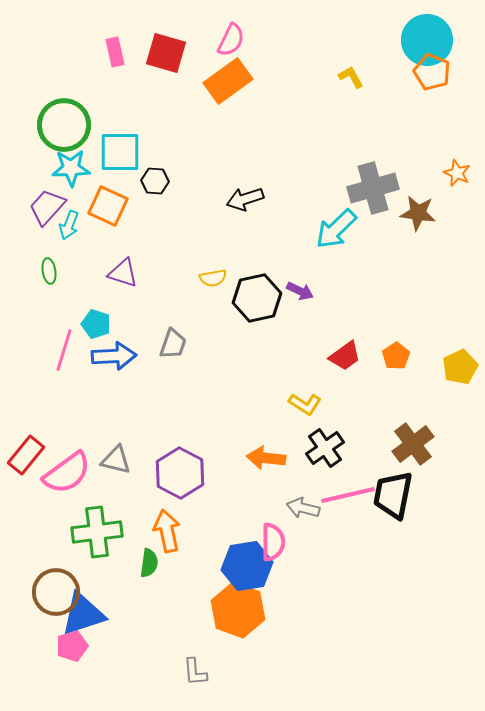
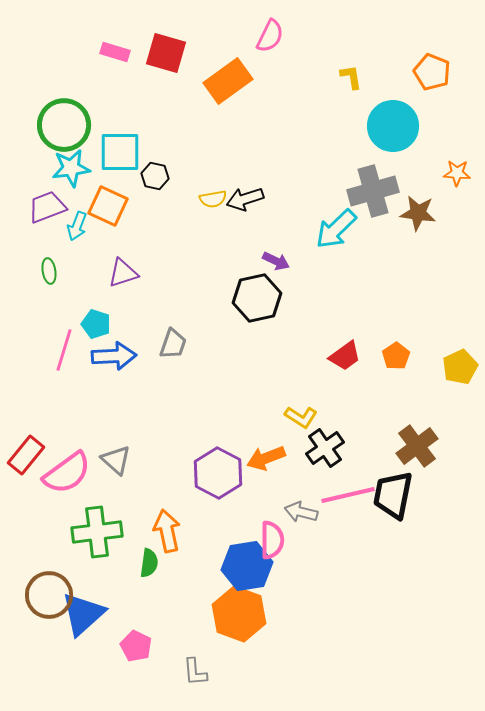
pink semicircle at (231, 40): moved 39 px right, 4 px up
cyan circle at (427, 40): moved 34 px left, 86 px down
pink rectangle at (115, 52): rotated 60 degrees counterclockwise
yellow L-shape at (351, 77): rotated 20 degrees clockwise
cyan star at (71, 168): rotated 6 degrees counterclockwise
orange star at (457, 173): rotated 20 degrees counterclockwise
black hexagon at (155, 181): moved 5 px up; rotated 8 degrees clockwise
gray cross at (373, 188): moved 3 px down
purple trapezoid at (47, 207): rotated 27 degrees clockwise
cyan arrow at (69, 225): moved 8 px right, 1 px down
purple triangle at (123, 273): rotated 36 degrees counterclockwise
yellow semicircle at (213, 278): moved 79 px up
purple arrow at (300, 291): moved 24 px left, 30 px up
yellow L-shape at (305, 404): moved 4 px left, 13 px down
brown cross at (413, 444): moved 4 px right, 2 px down
orange arrow at (266, 458): rotated 27 degrees counterclockwise
gray triangle at (116, 460): rotated 28 degrees clockwise
purple hexagon at (180, 473): moved 38 px right
gray arrow at (303, 508): moved 2 px left, 4 px down
pink semicircle at (273, 542): moved 1 px left, 2 px up
brown circle at (56, 592): moved 7 px left, 3 px down
orange hexagon at (238, 610): moved 1 px right, 4 px down
blue triangle at (83, 614): rotated 24 degrees counterclockwise
pink pentagon at (72, 646): moved 64 px right; rotated 28 degrees counterclockwise
